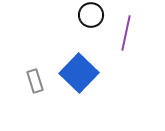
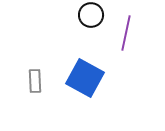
blue square: moved 6 px right, 5 px down; rotated 15 degrees counterclockwise
gray rectangle: rotated 15 degrees clockwise
